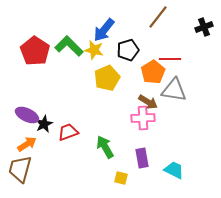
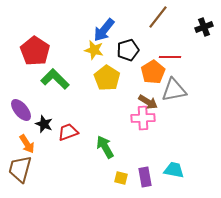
green L-shape: moved 14 px left, 33 px down
red line: moved 2 px up
yellow pentagon: rotated 15 degrees counterclockwise
gray triangle: rotated 20 degrees counterclockwise
purple ellipse: moved 6 px left, 5 px up; rotated 25 degrees clockwise
black star: rotated 24 degrees counterclockwise
orange arrow: rotated 90 degrees clockwise
purple rectangle: moved 3 px right, 19 px down
cyan trapezoid: rotated 15 degrees counterclockwise
